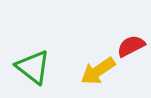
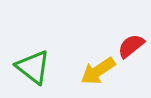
red semicircle: rotated 12 degrees counterclockwise
